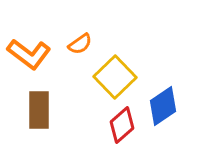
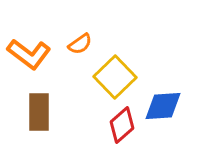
blue diamond: rotated 30 degrees clockwise
brown rectangle: moved 2 px down
